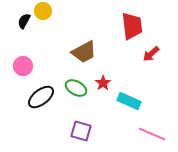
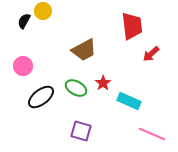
brown trapezoid: moved 2 px up
